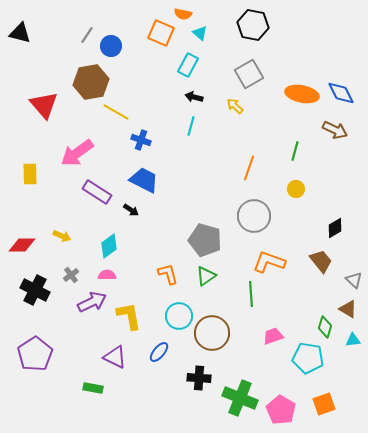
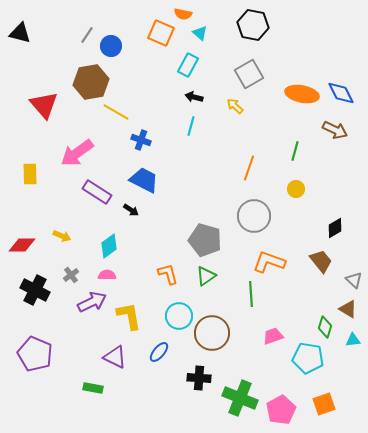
purple pentagon at (35, 354): rotated 16 degrees counterclockwise
pink pentagon at (281, 410): rotated 12 degrees clockwise
